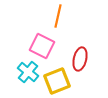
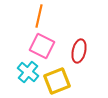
orange line: moved 19 px left
red ellipse: moved 1 px left, 8 px up
